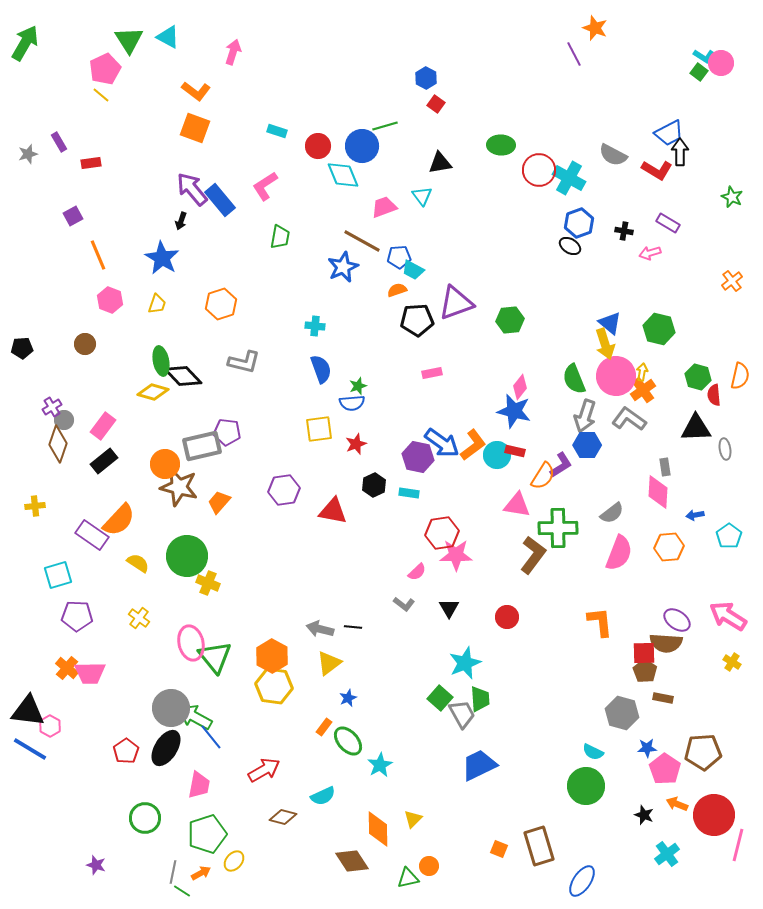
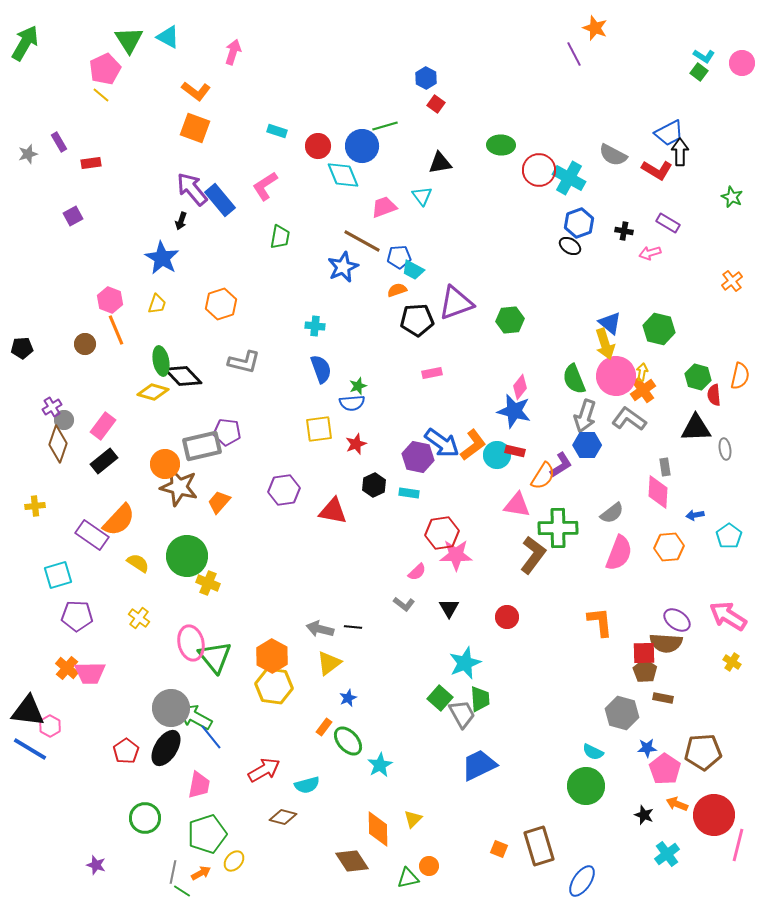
pink circle at (721, 63): moved 21 px right
orange line at (98, 255): moved 18 px right, 75 px down
cyan semicircle at (323, 796): moved 16 px left, 11 px up; rotated 10 degrees clockwise
